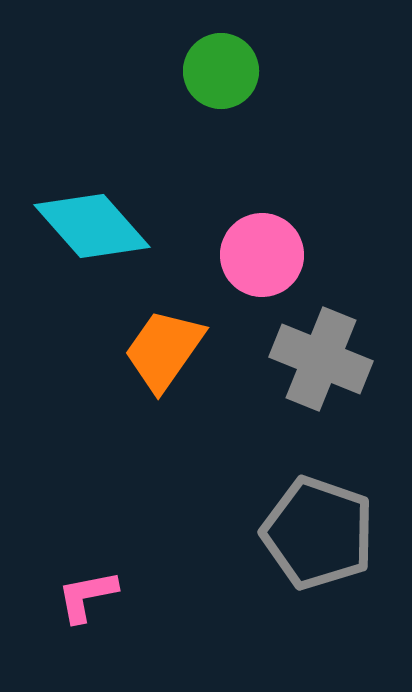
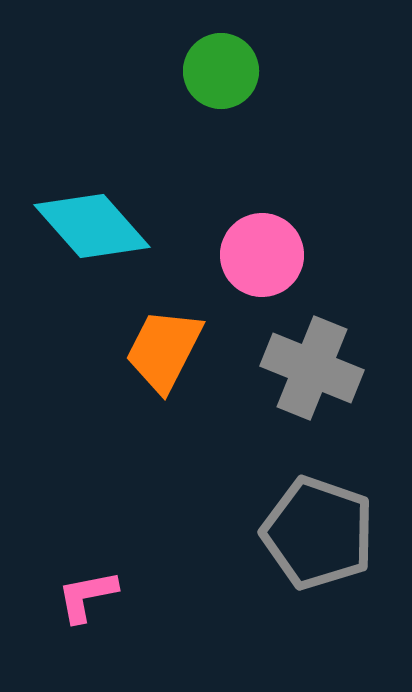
orange trapezoid: rotated 8 degrees counterclockwise
gray cross: moved 9 px left, 9 px down
